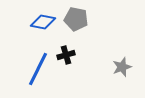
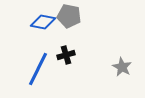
gray pentagon: moved 7 px left, 3 px up
gray star: rotated 24 degrees counterclockwise
